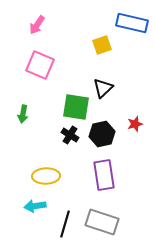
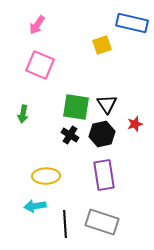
black triangle: moved 4 px right, 16 px down; rotated 20 degrees counterclockwise
black line: rotated 20 degrees counterclockwise
